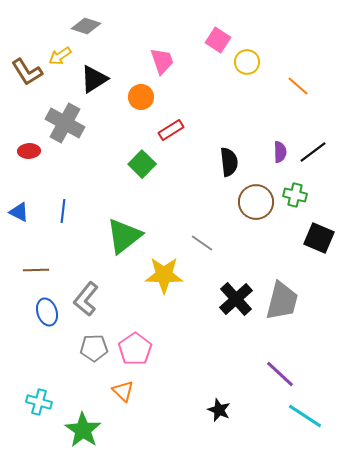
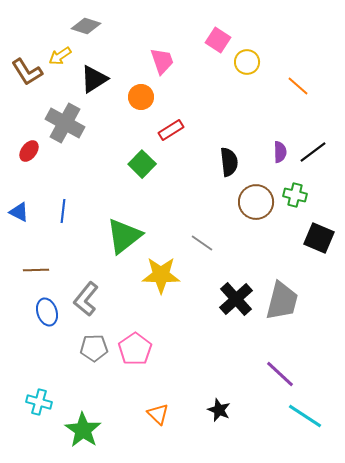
red ellipse: rotated 50 degrees counterclockwise
yellow star: moved 3 px left
orange triangle: moved 35 px right, 23 px down
